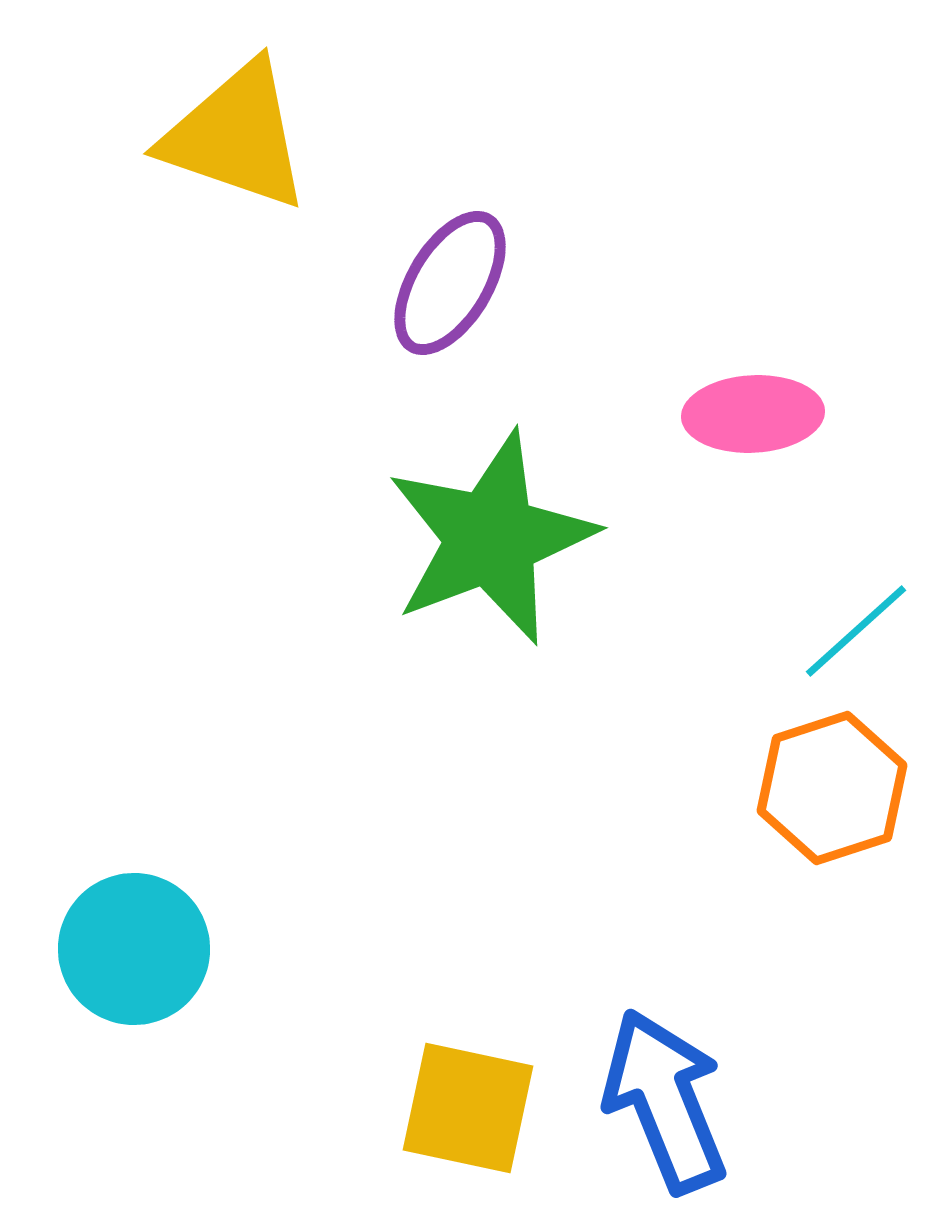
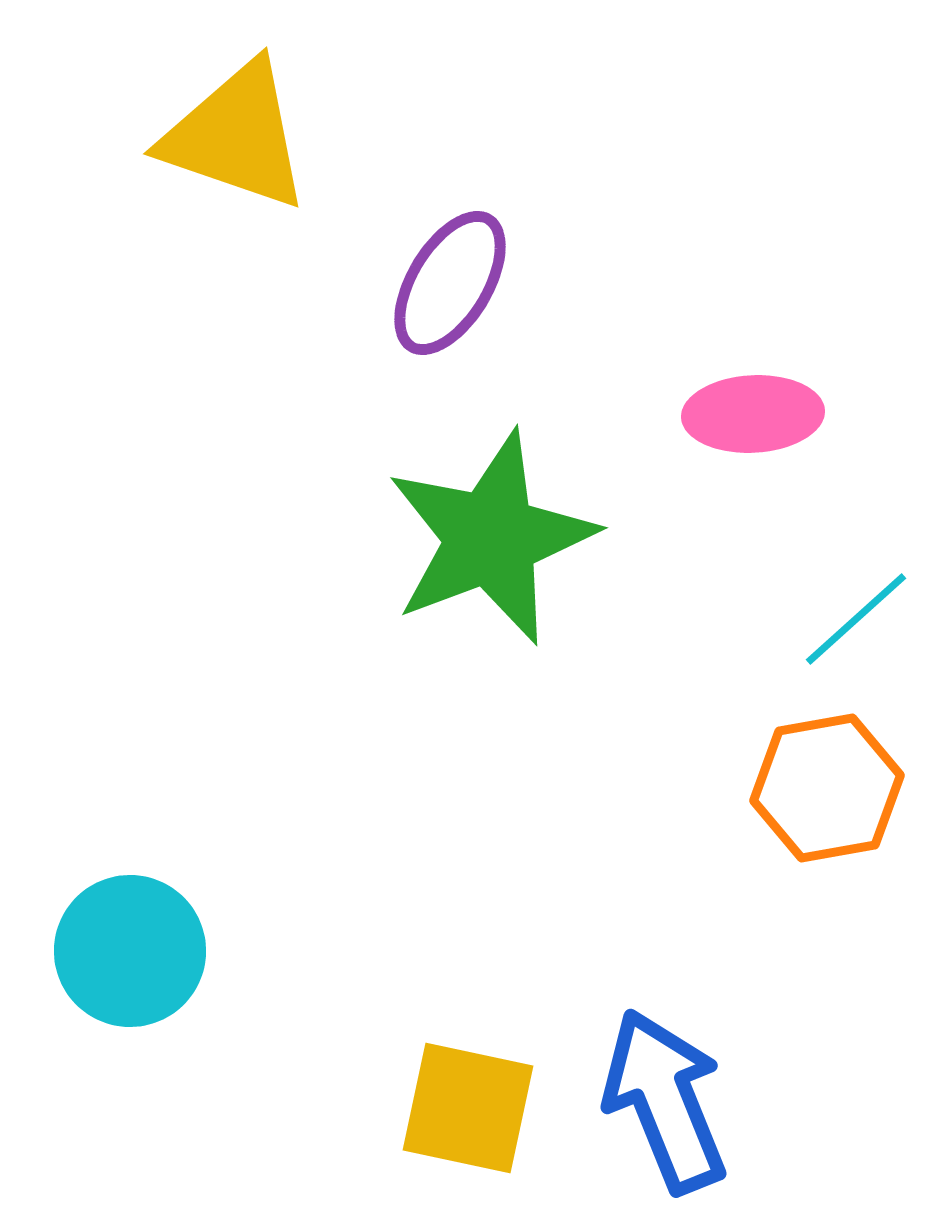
cyan line: moved 12 px up
orange hexagon: moved 5 px left; rotated 8 degrees clockwise
cyan circle: moved 4 px left, 2 px down
